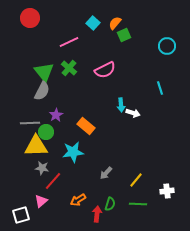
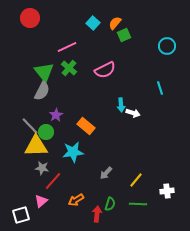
pink line: moved 2 px left, 5 px down
gray line: moved 3 px down; rotated 48 degrees clockwise
orange arrow: moved 2 px left
